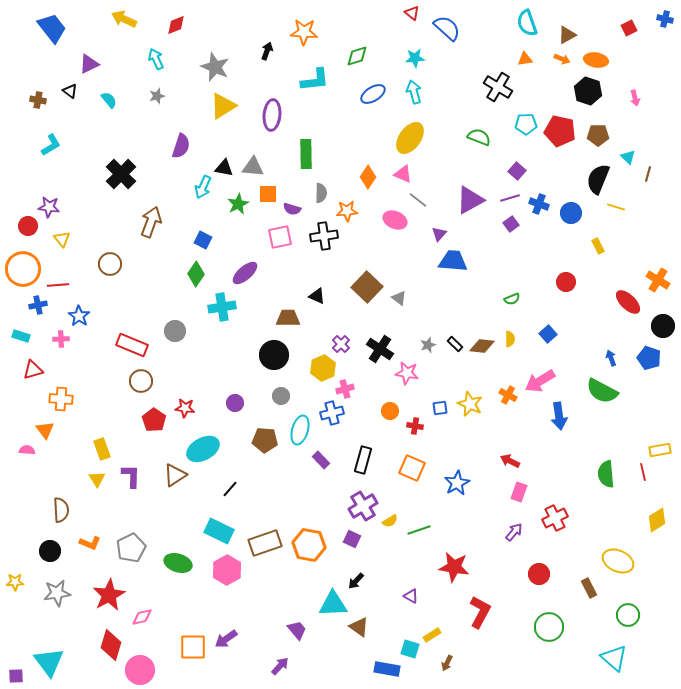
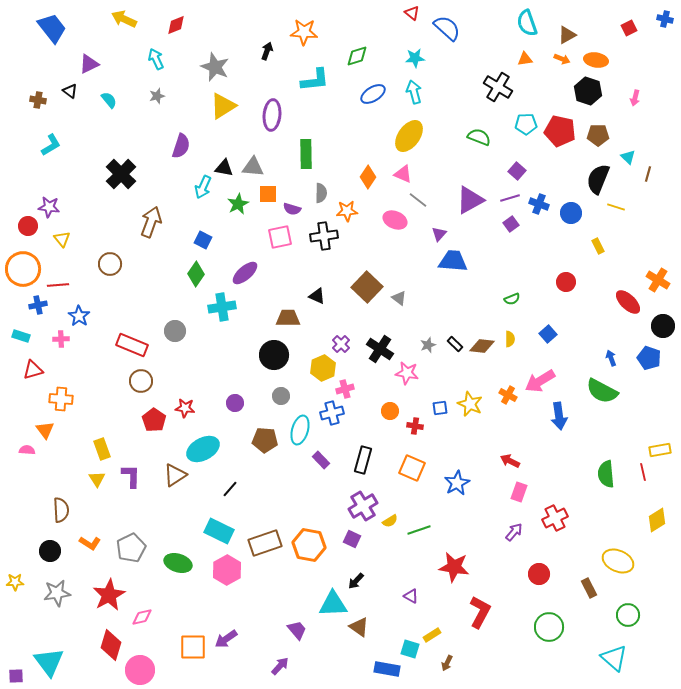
pink arrow at (635, 98): rotated 28 degrees clockwise
yellow ellipse at (410, 138): moved 1 px left, 2 px up
orange L-shape at (90, 543): rotated 10 degrees clockwise
